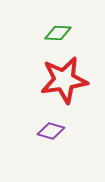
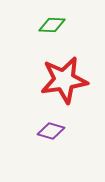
green diamond: moved 6 px left, 8 px up
